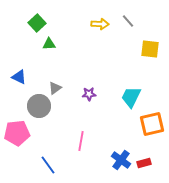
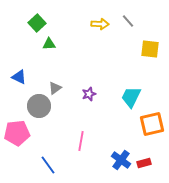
purple star: rotated 16 degrees counterclockwise
